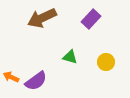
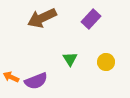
green triangle: moved 2 px down; rotated 42 degrees clockwise
purple semicircle: rotated 15 degrees clockwise
